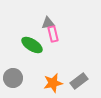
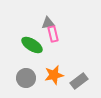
gray circle: moved 13 px right
orange star: moved 1 px right, 8 px up
